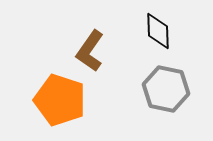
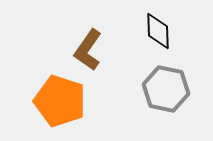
brown L-shape: moved 2 px left, 1 px up
orange pentagon: moved 1 px down
